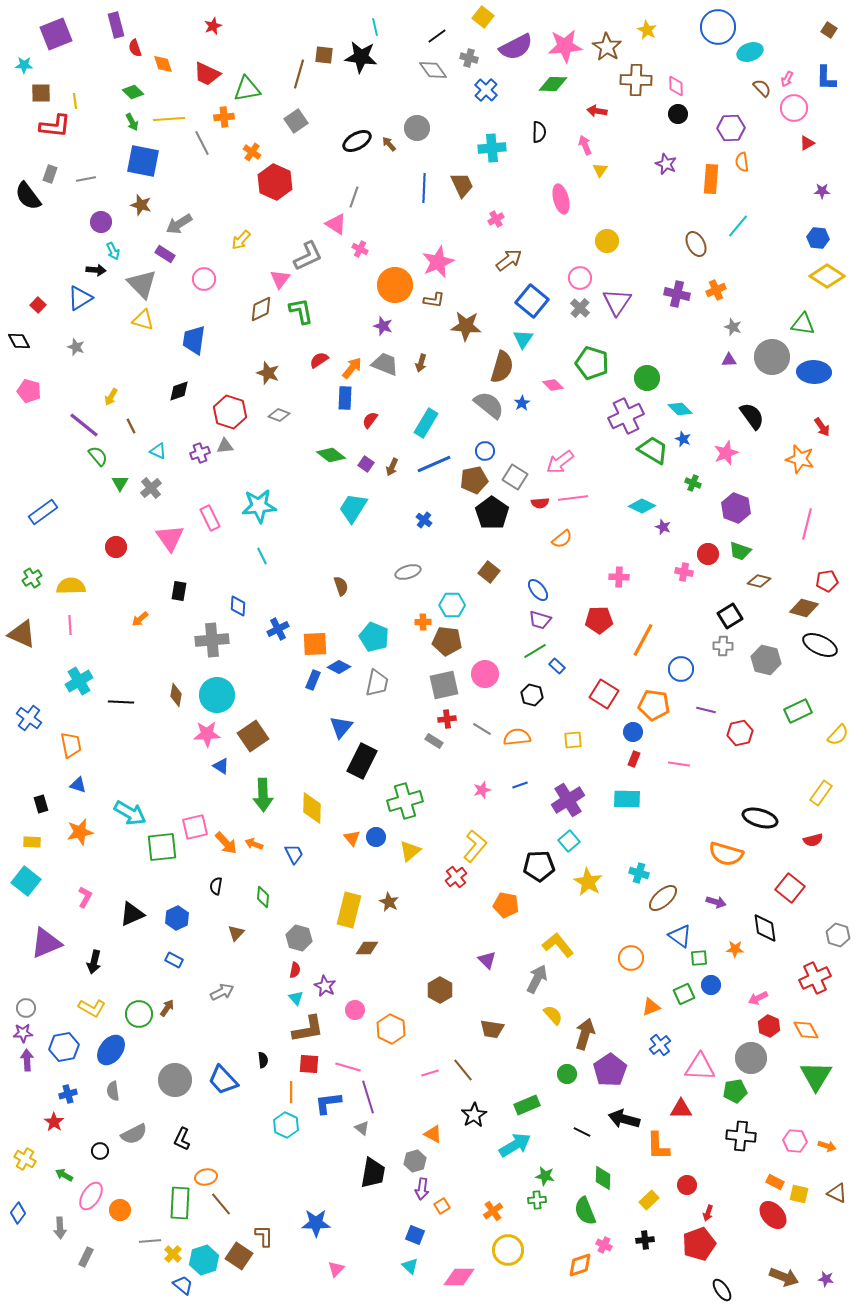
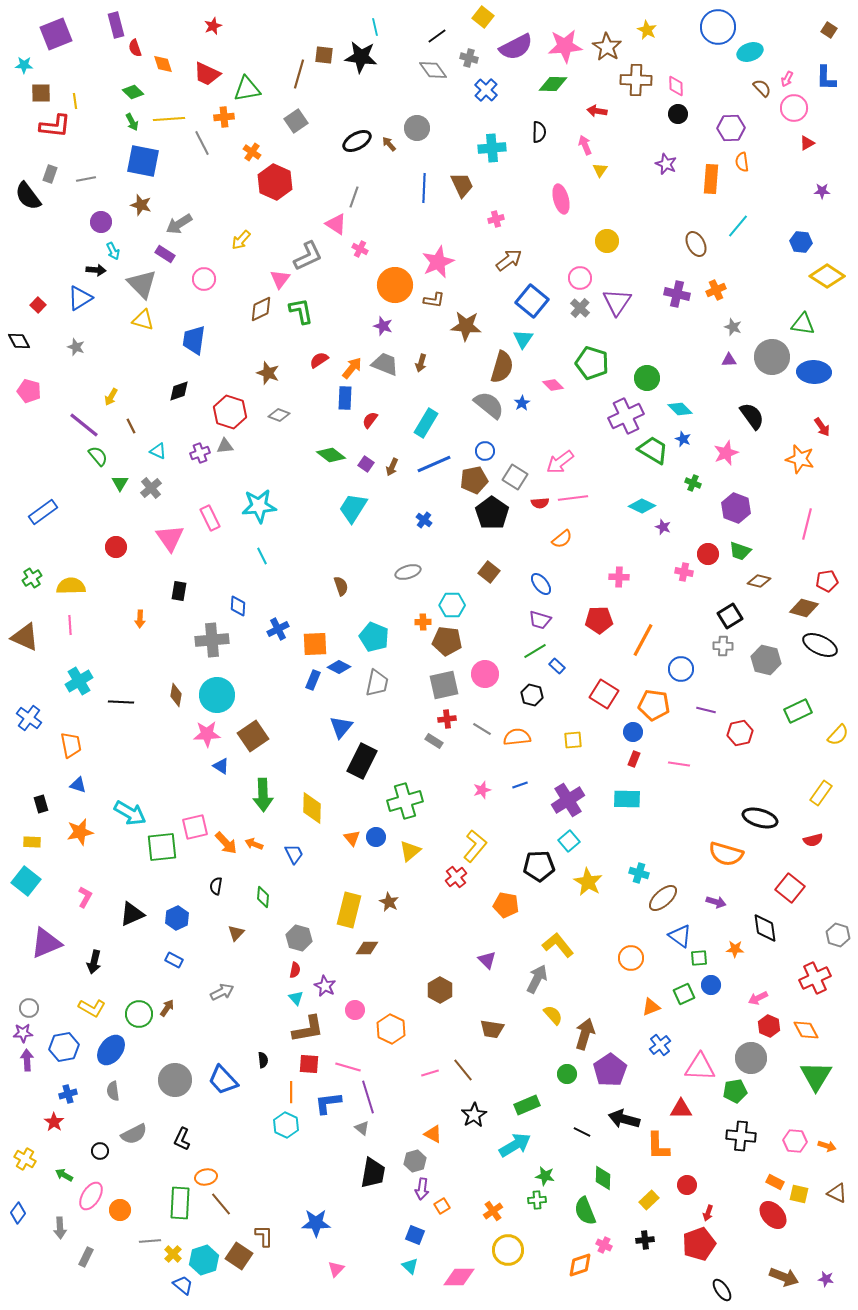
pink cross at (496, 219): rotated 14 degrees clockwise
blue hexagon at (818, 238): moved 17 px left, 4 px down
blue ellipse at (538, 590): moved 3 px right, 6 px up
orange arrow at (140, 619): rotated 48 degrees counterclockwise
brown triangle at (22, 634): moved 3 px right, 3 px down
gray circle at (26, 1008): moved 3 px right
